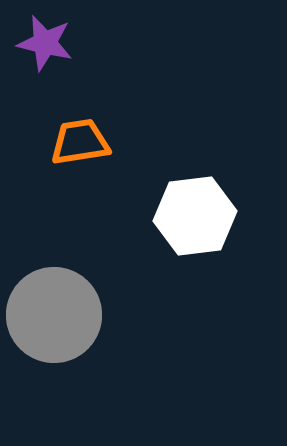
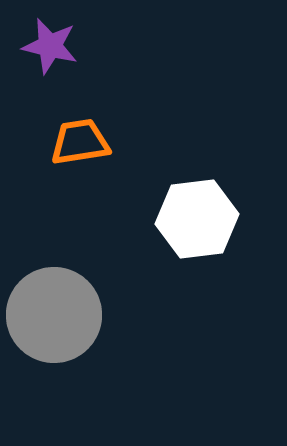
purple star: moved 5 px right, 3 px down
white hexagon: moved 2 px right, 3 px down
